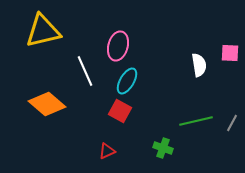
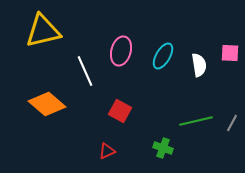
pink ellipse: moved 3 px right, 5 px down
cyan ellipse: moved 36 px right, 25 px up
